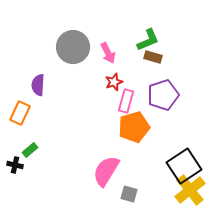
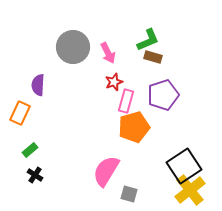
black cross: moved 20 px right, 10 px down; rotated 21 degrees clockwise
